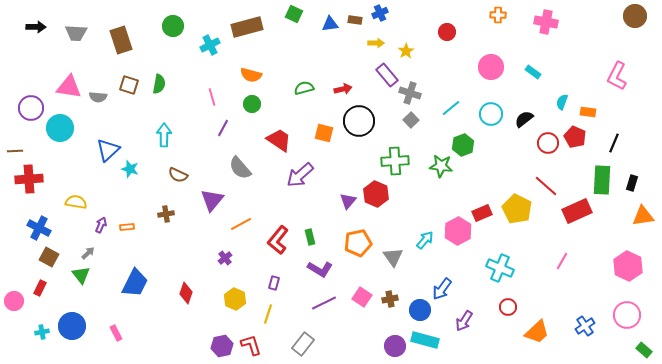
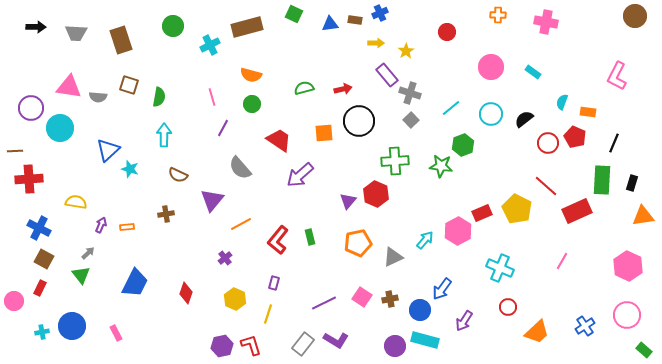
green semicircle at (159, 84): moved 13 px down
orange square at (324, 133): rotated 18 degrees counterclockwise
brown square at (49, 257): moved 5 px left, 2 px down
gray triangle at (393, 257): rotated 40 degrees clockwise
purple L-shape at (320, 269): moved 16 px right, 71 px down
